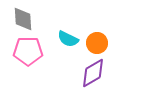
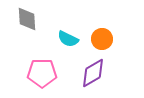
gray diamond: moved 4 px right
orange circle: moved 5 px right, 4 px up
pink pentagon: moved 14 px right, 22 px down
